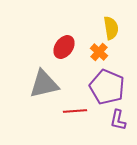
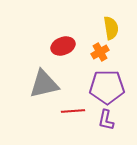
red ellipse: moved 1 px left, 1 px up; rotated 35 degrees clockwise
orange cross: moved 1 px right; rotated 18 degrees clockwise
purple pentagon: rotated 24 degrees counterclockwise
red line: moved 2 px left
purple L-shape: moved 12 px left
